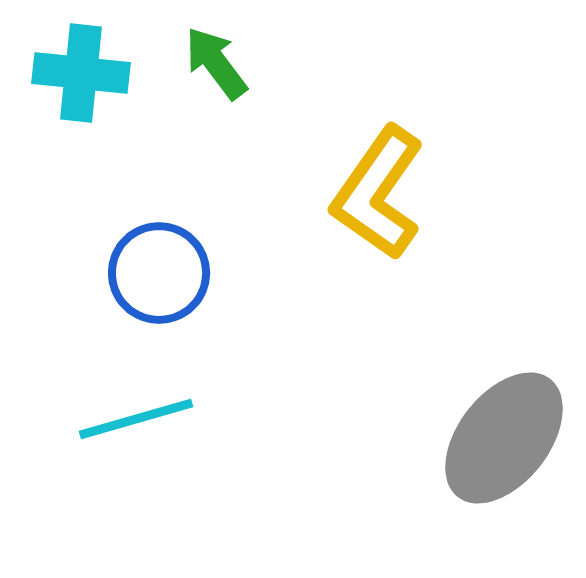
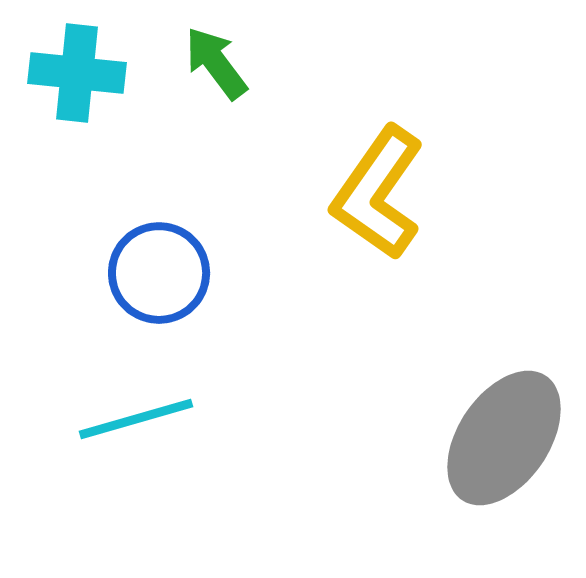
cyan cross: moved 4 px left
gray ellipse: rotated 4 degrees counterclockwise
